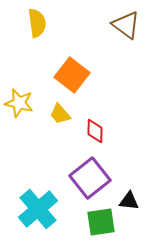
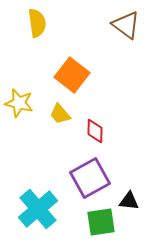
purple square: rotated 9 degrees clockwise
